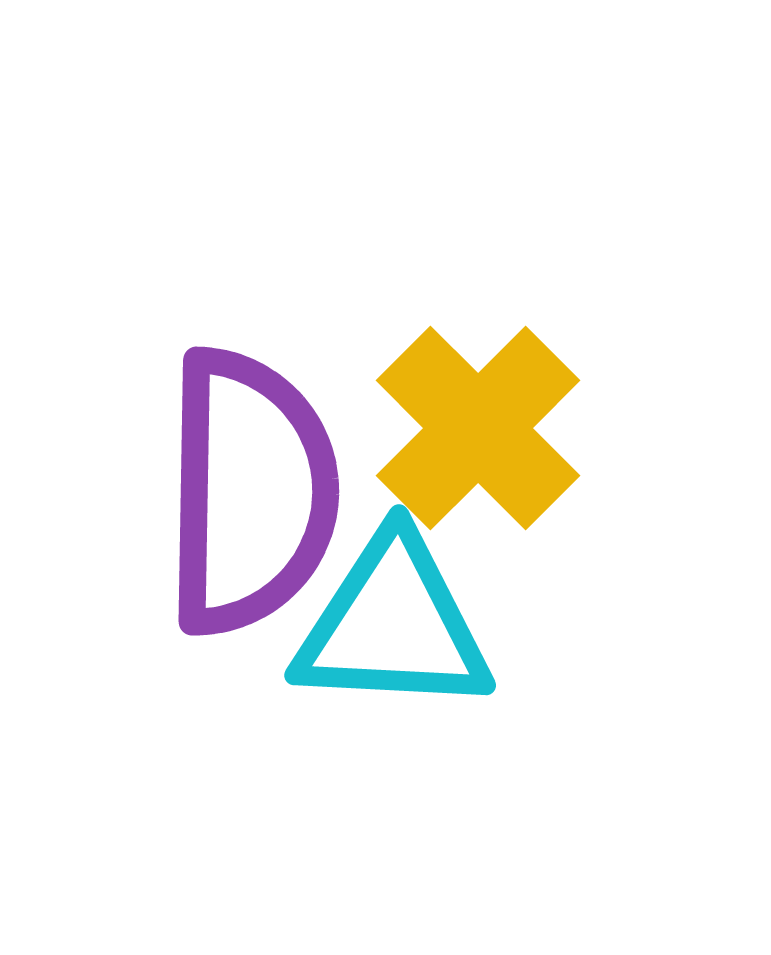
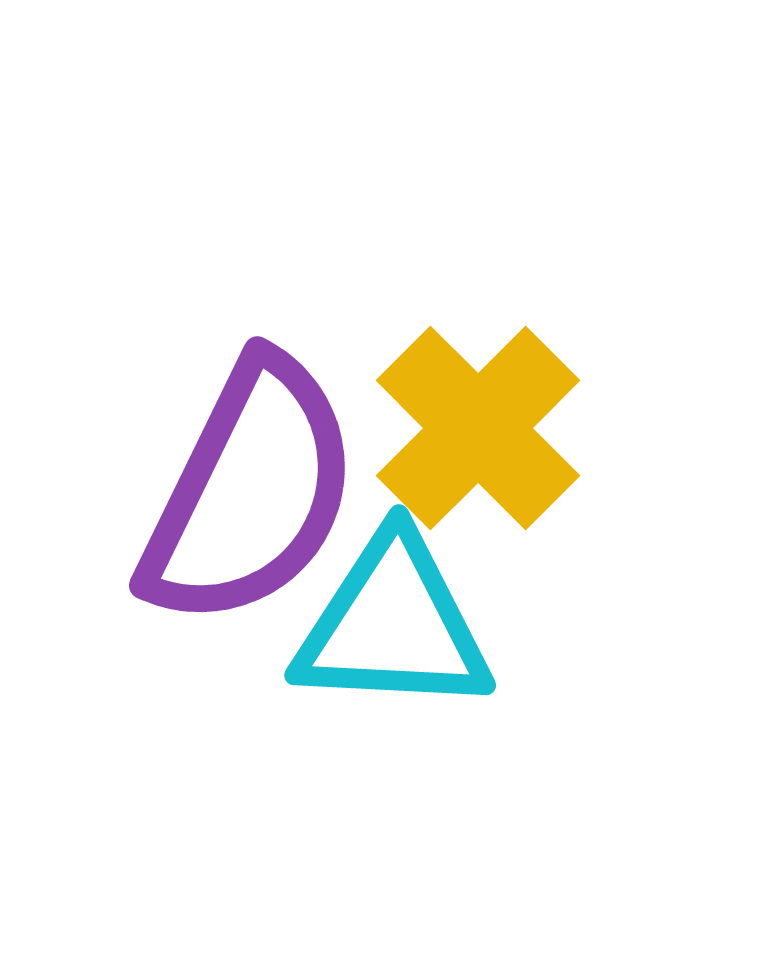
purple semicircle: rotated 25 degrees clockwise
